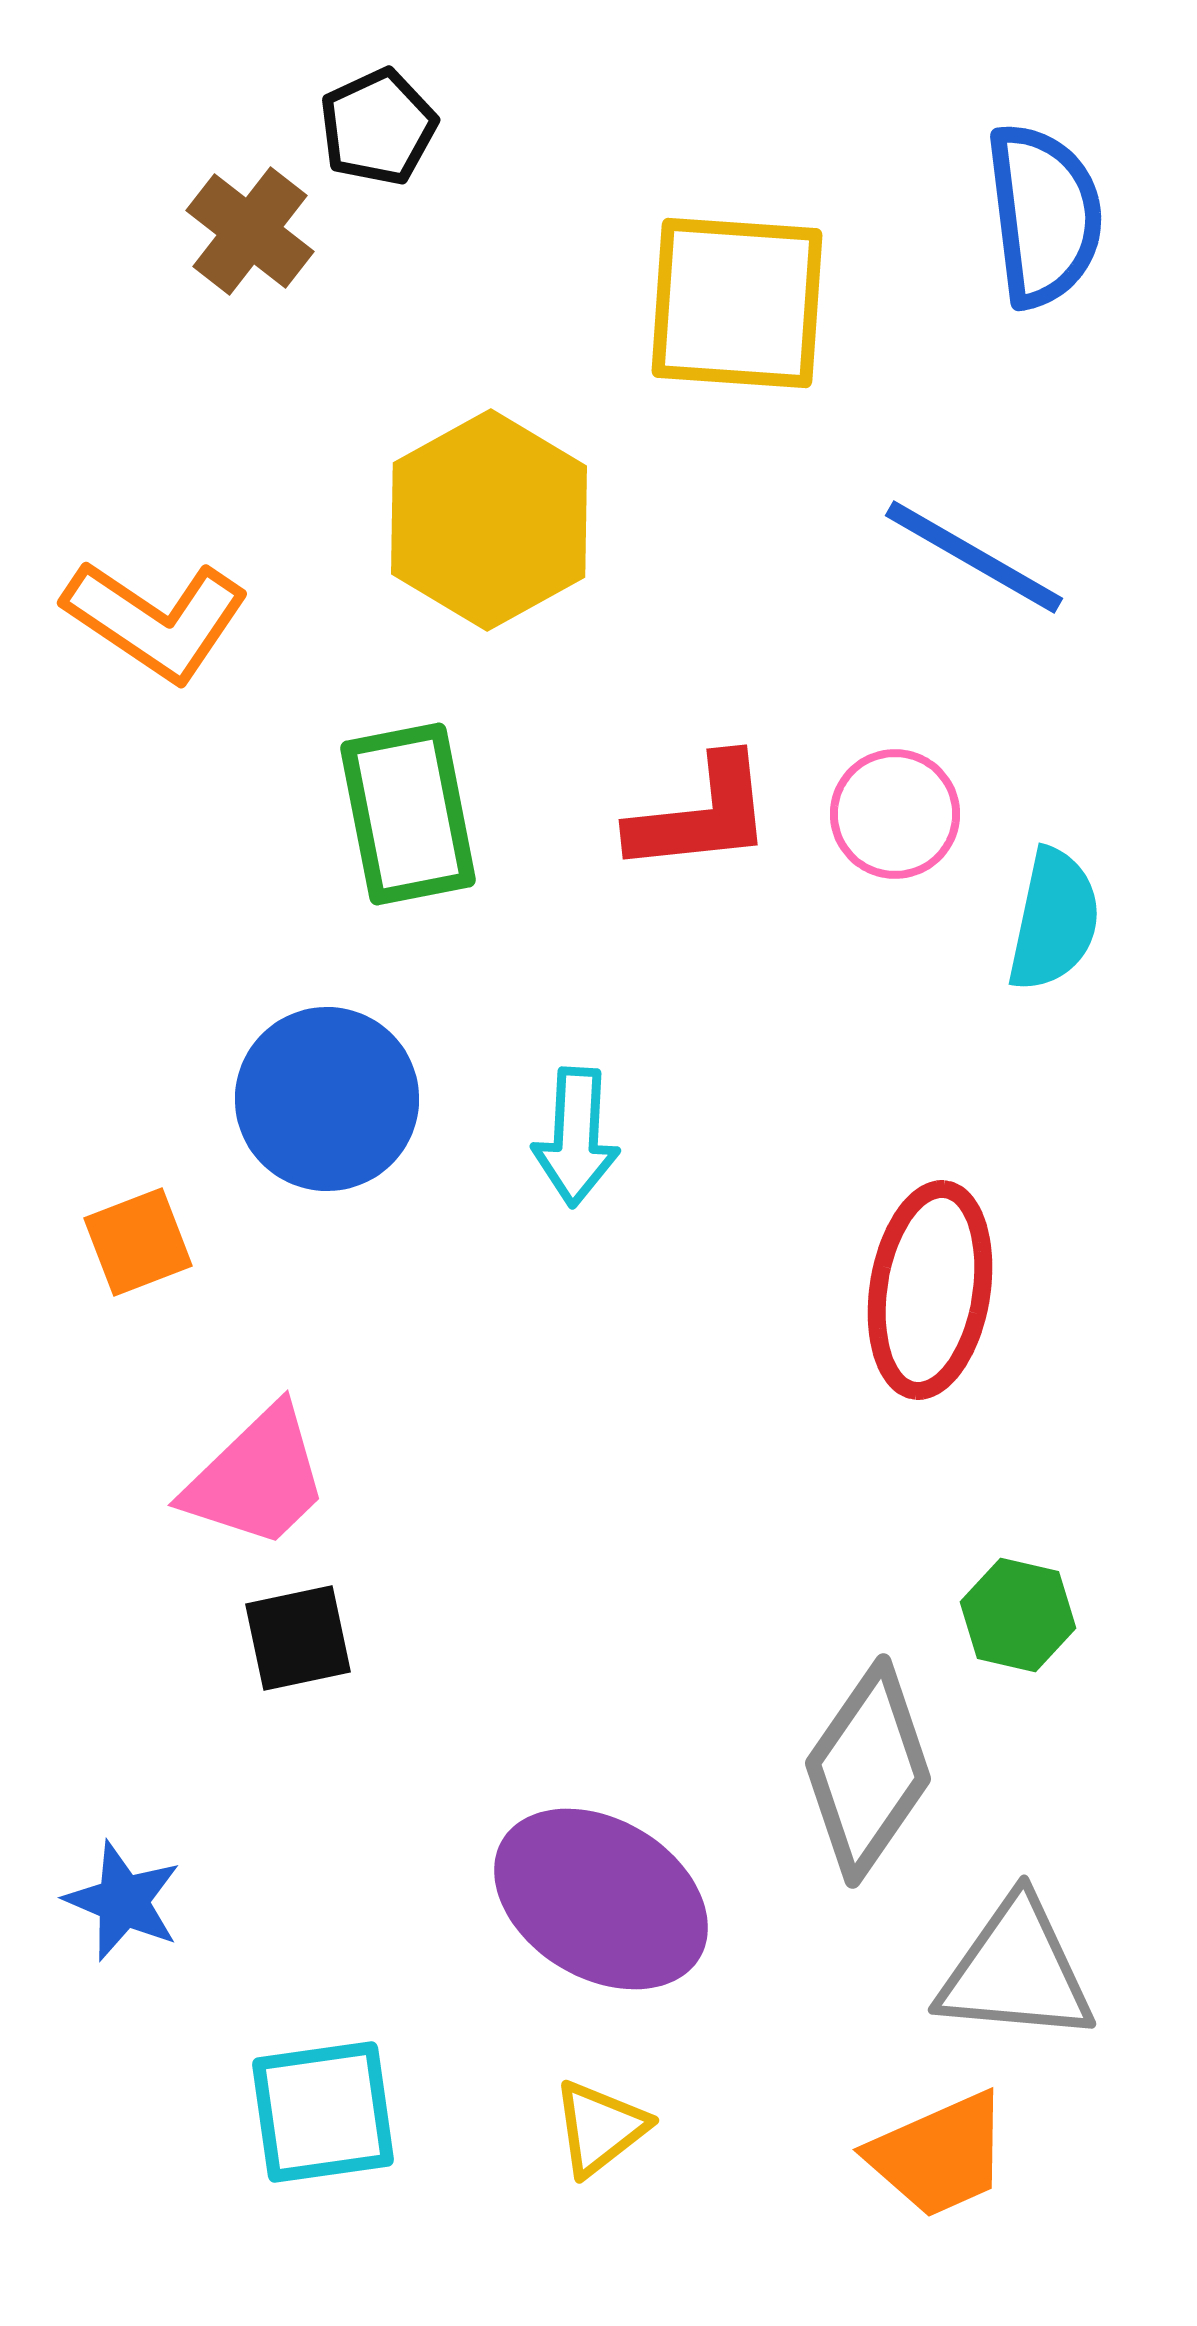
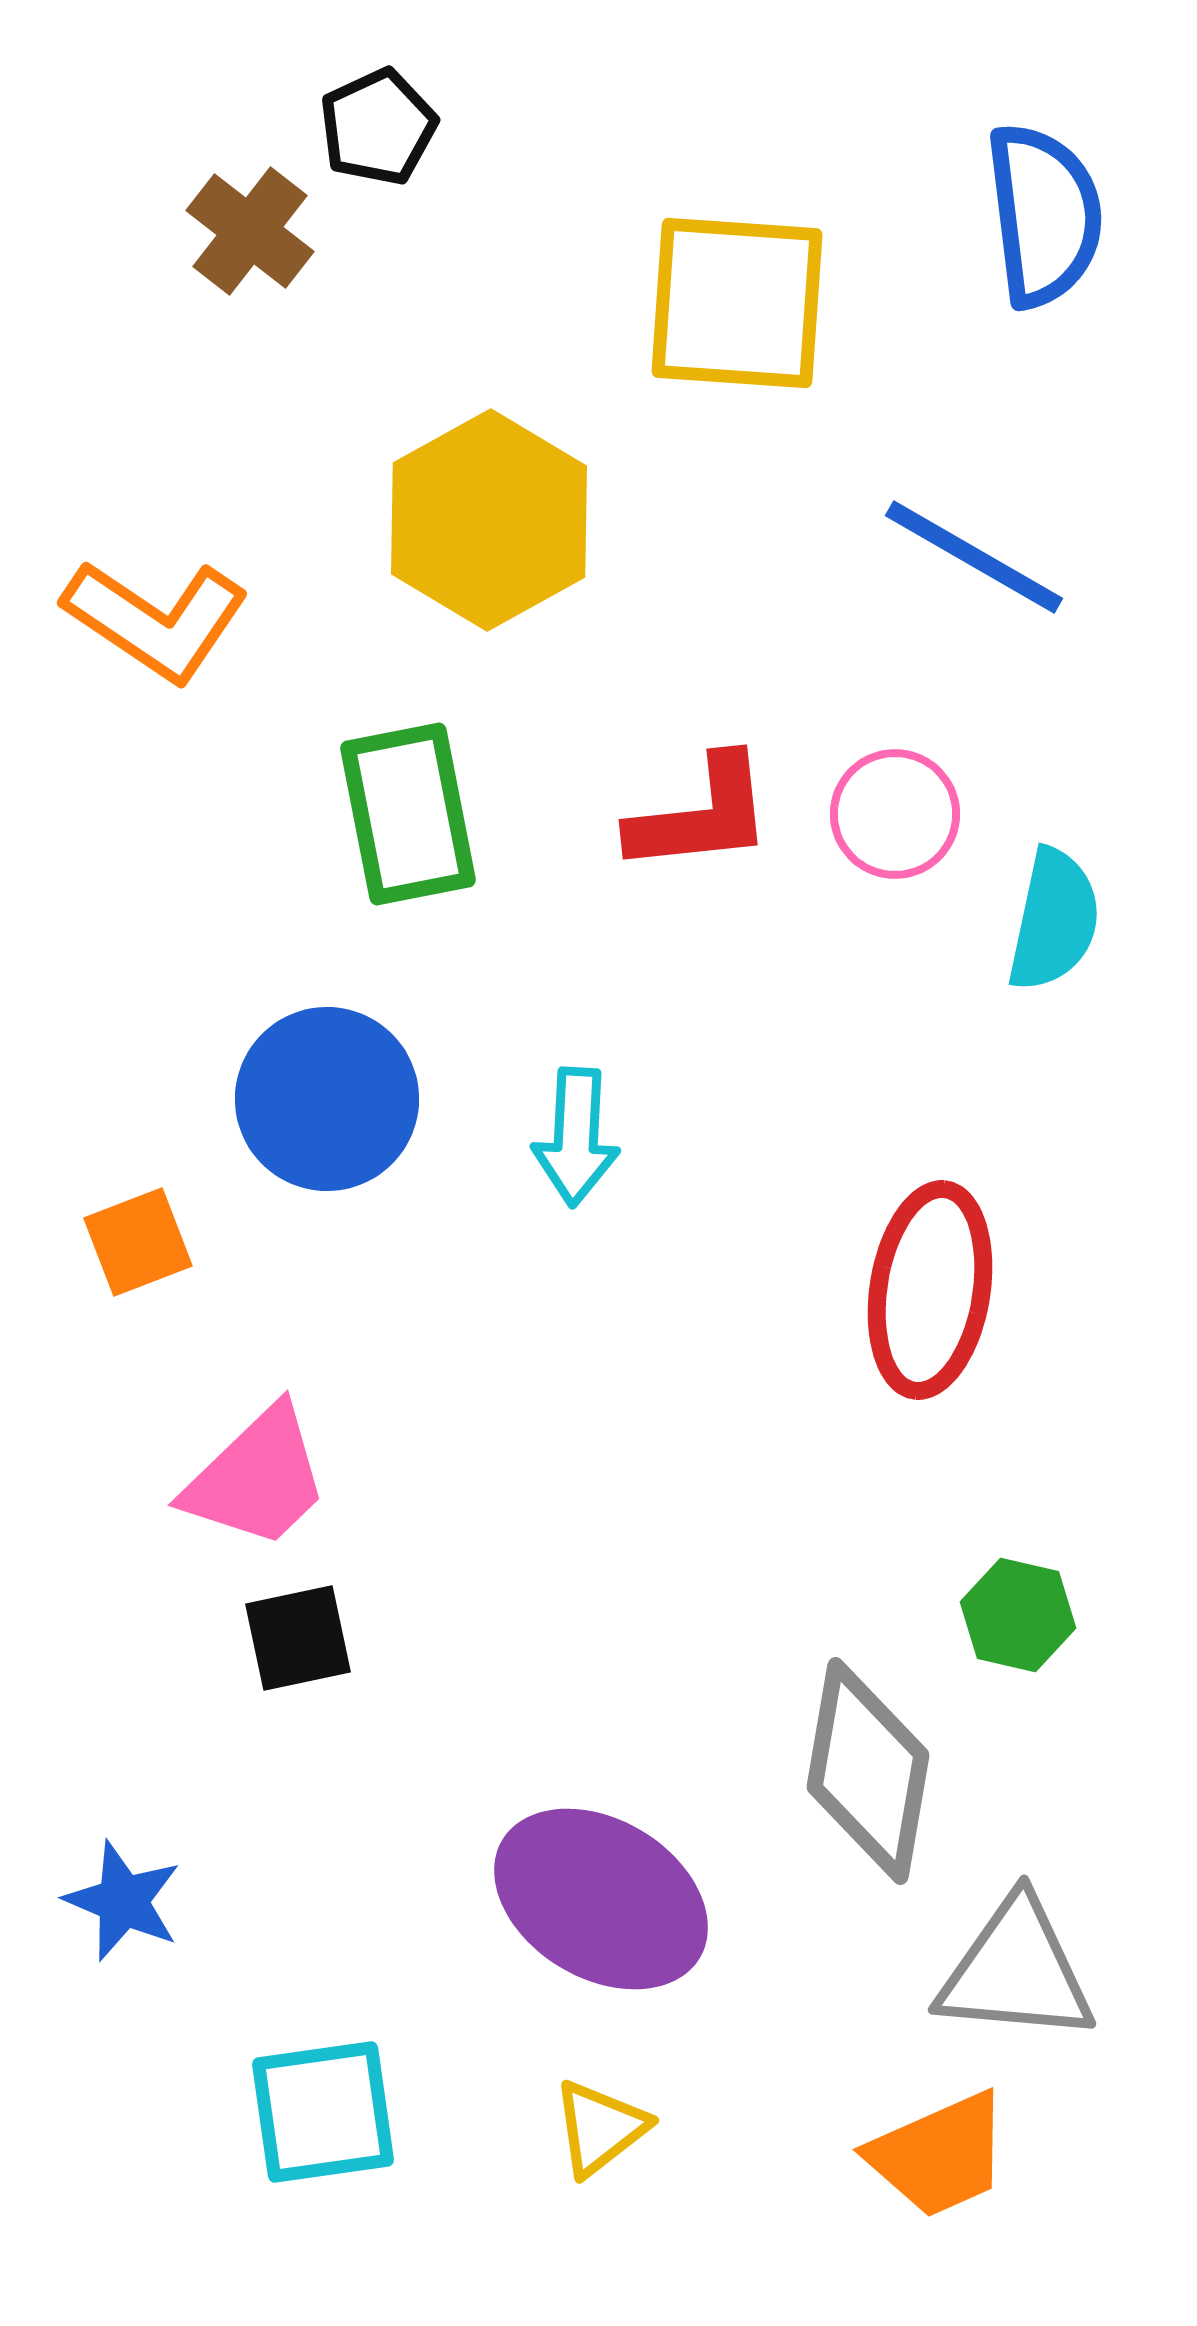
gray diamond: rotated 25 degrees counterclockwise
